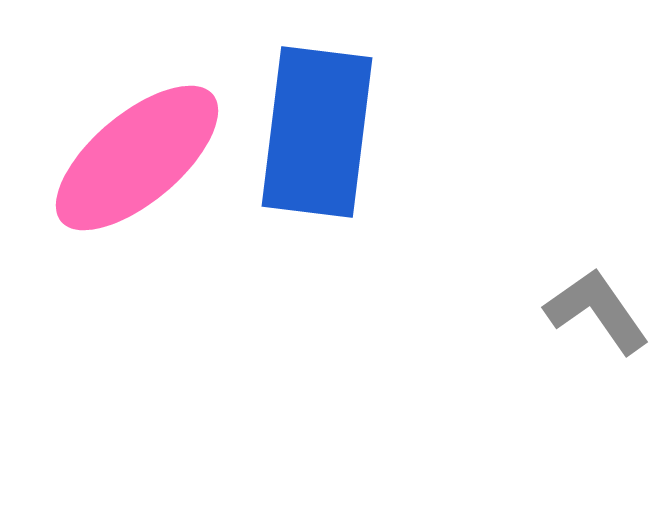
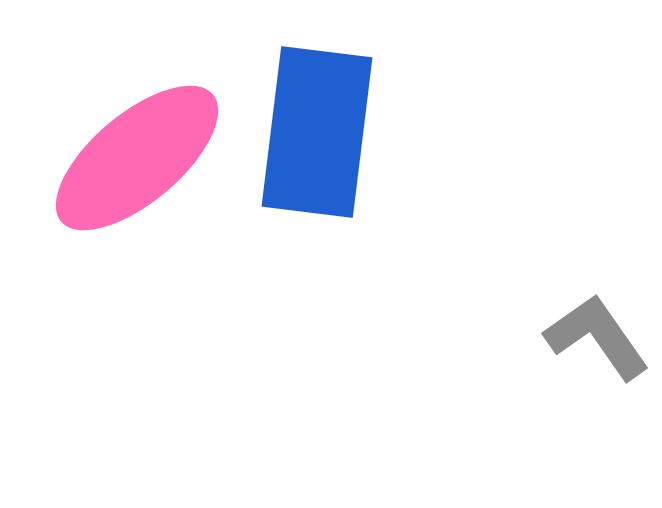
gray L-shape: moved 26 px down
